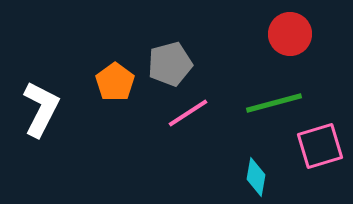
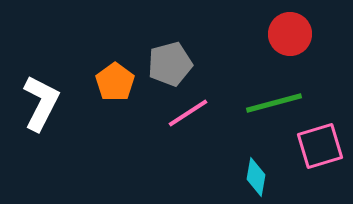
white L-shape: moved 6 px up
